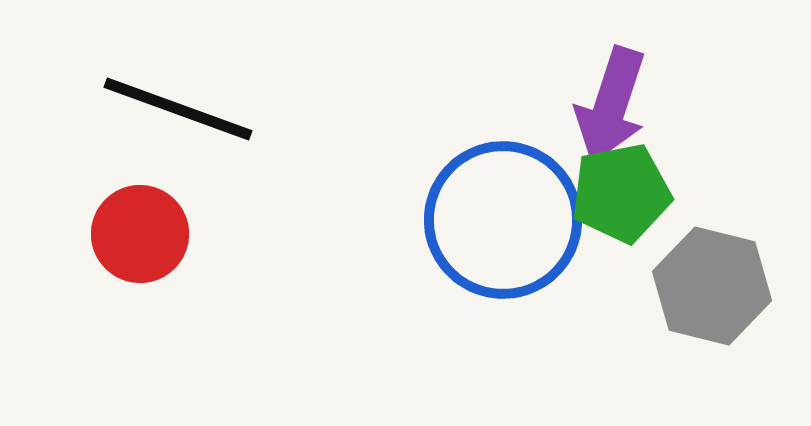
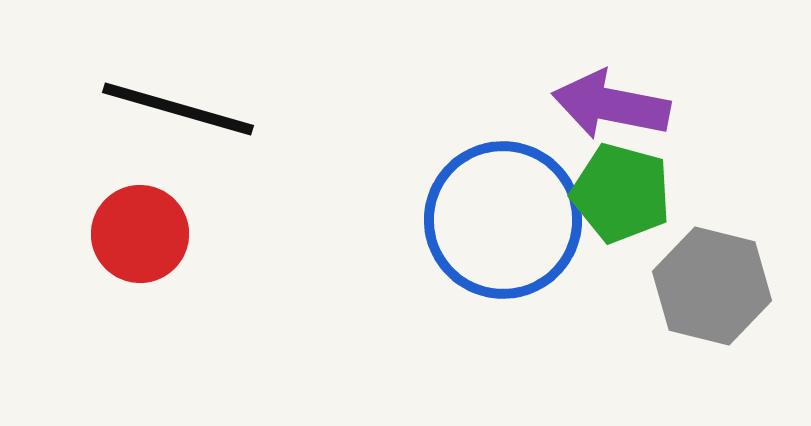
purple arrow: rotated 83 degrees clockwise
black line: rotated 4 degrees counterclockwise
green pentagon: rotated 26 degrees clockwise
